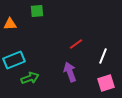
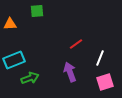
white line: moved 3 px left, 2 px down
pink square: moved 1 px left, 1 px up
